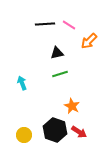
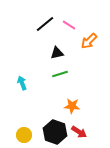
black line: rotated 36 degrees counterclockwise
orange star: rotated 21 degrees counterclockwise
black hexagon: moved 2 px down
